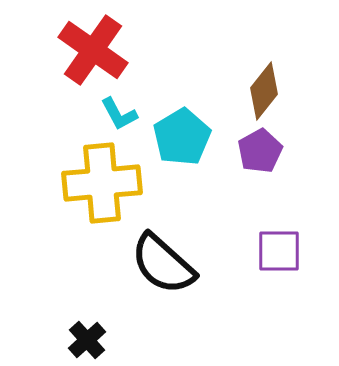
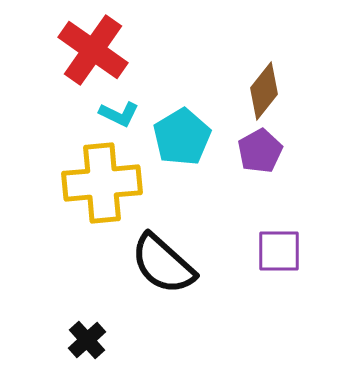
cyan L-shape: rotated 36 degrees counterclockwise
